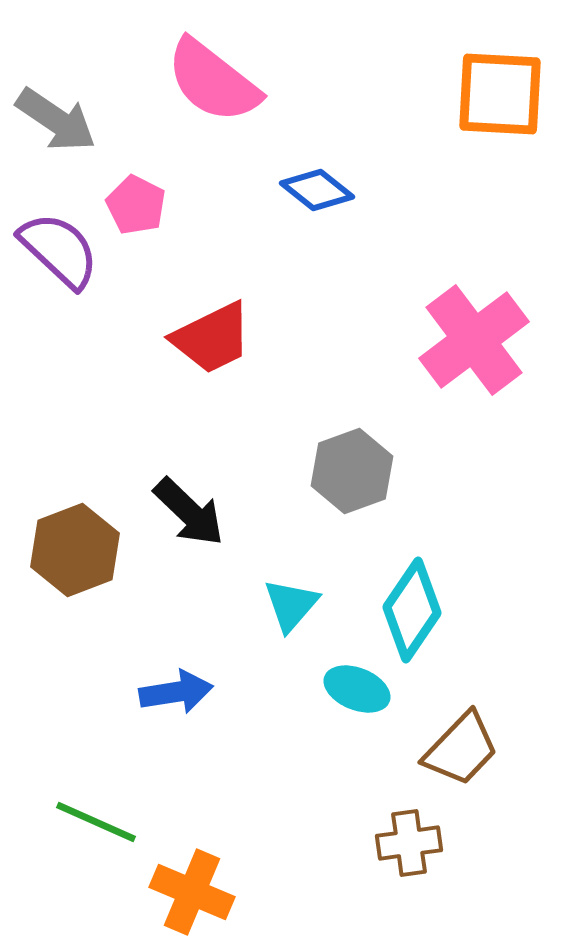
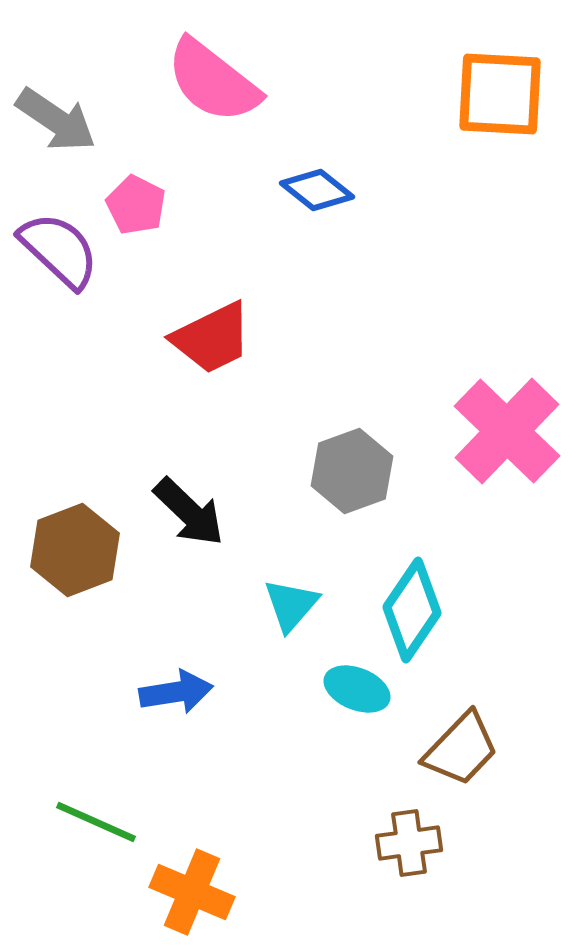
pink cross: moved 33 px right, 91 px down; rotated 9 degrees counterclockwise
